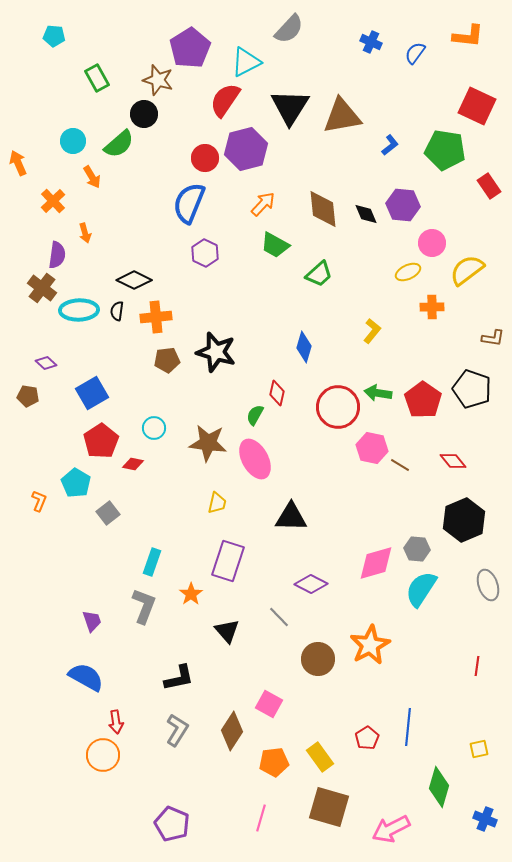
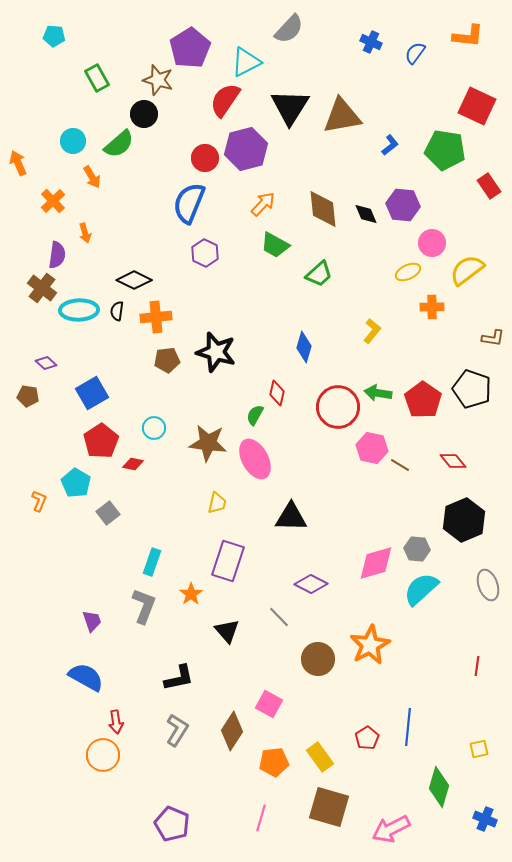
cyan semicircle at (421, 589): rotated 15 degrees clockwise
